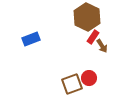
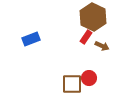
brown hexagon: moved 6 px right
red rectangle: moved 7 px left
brown arrow: rotated 32 degrees counterclockwise
brown square: rotated 20 degrees clockwise
